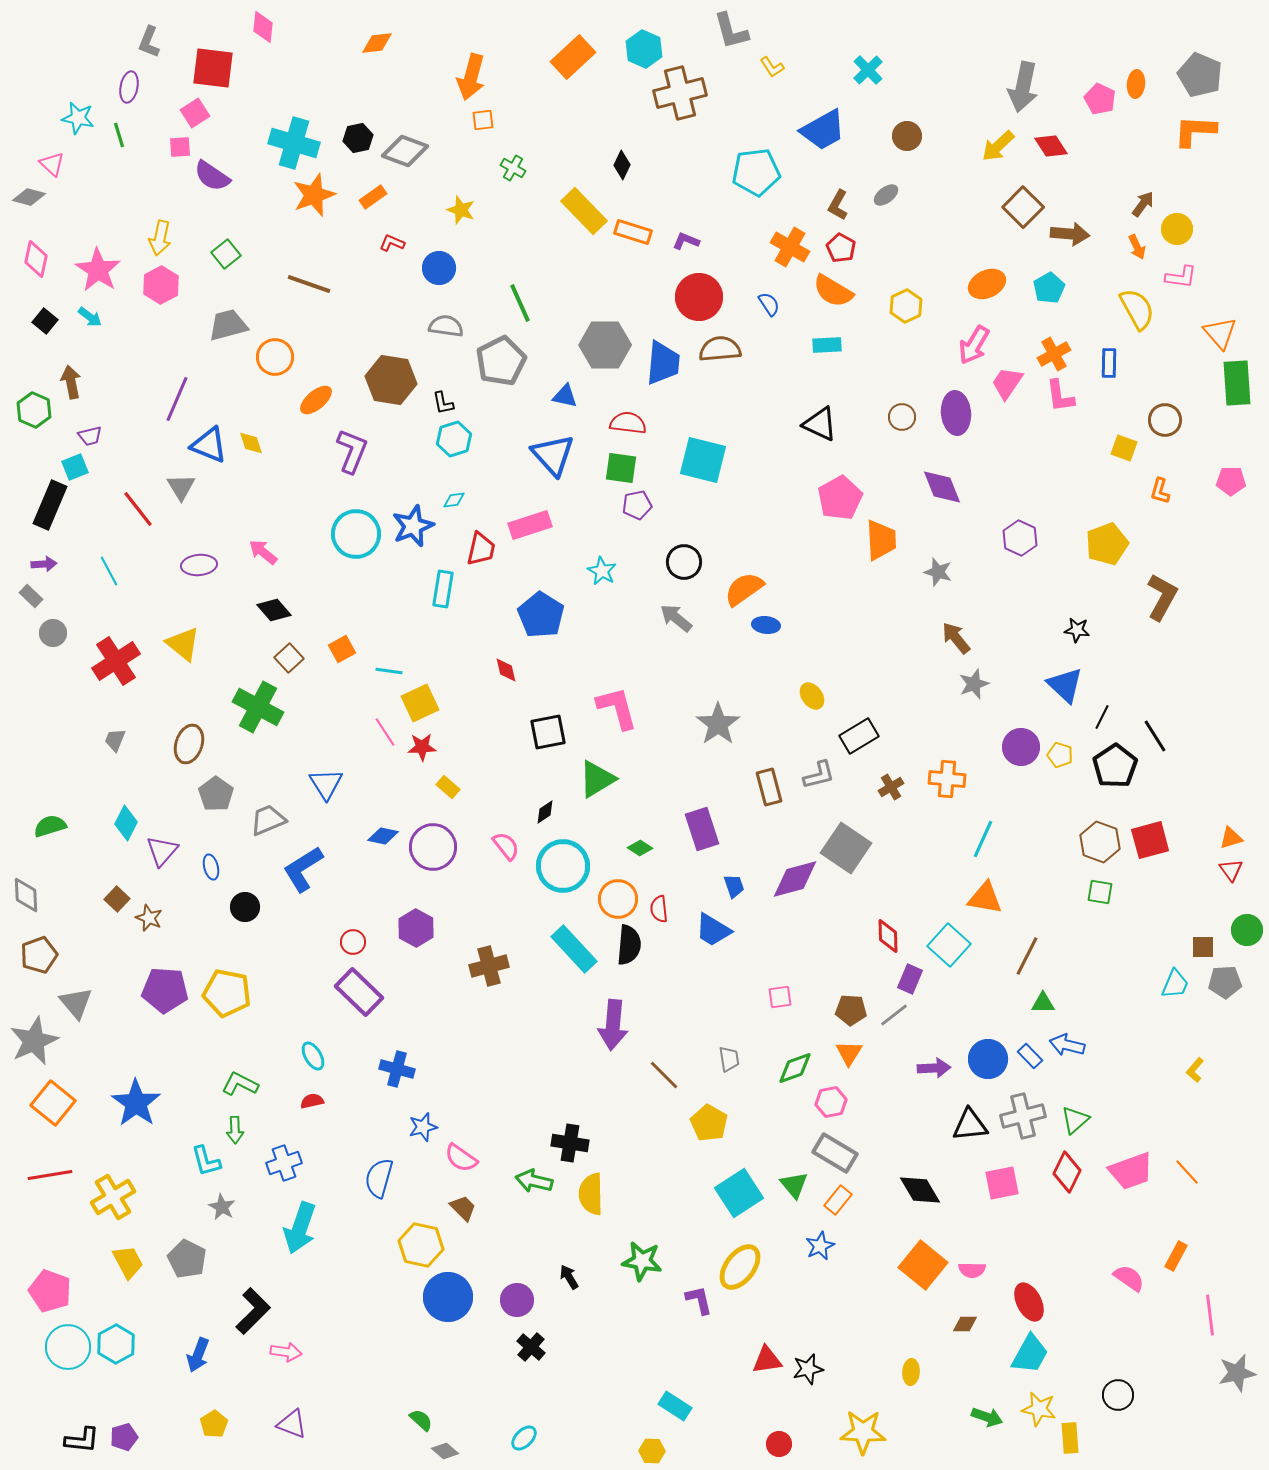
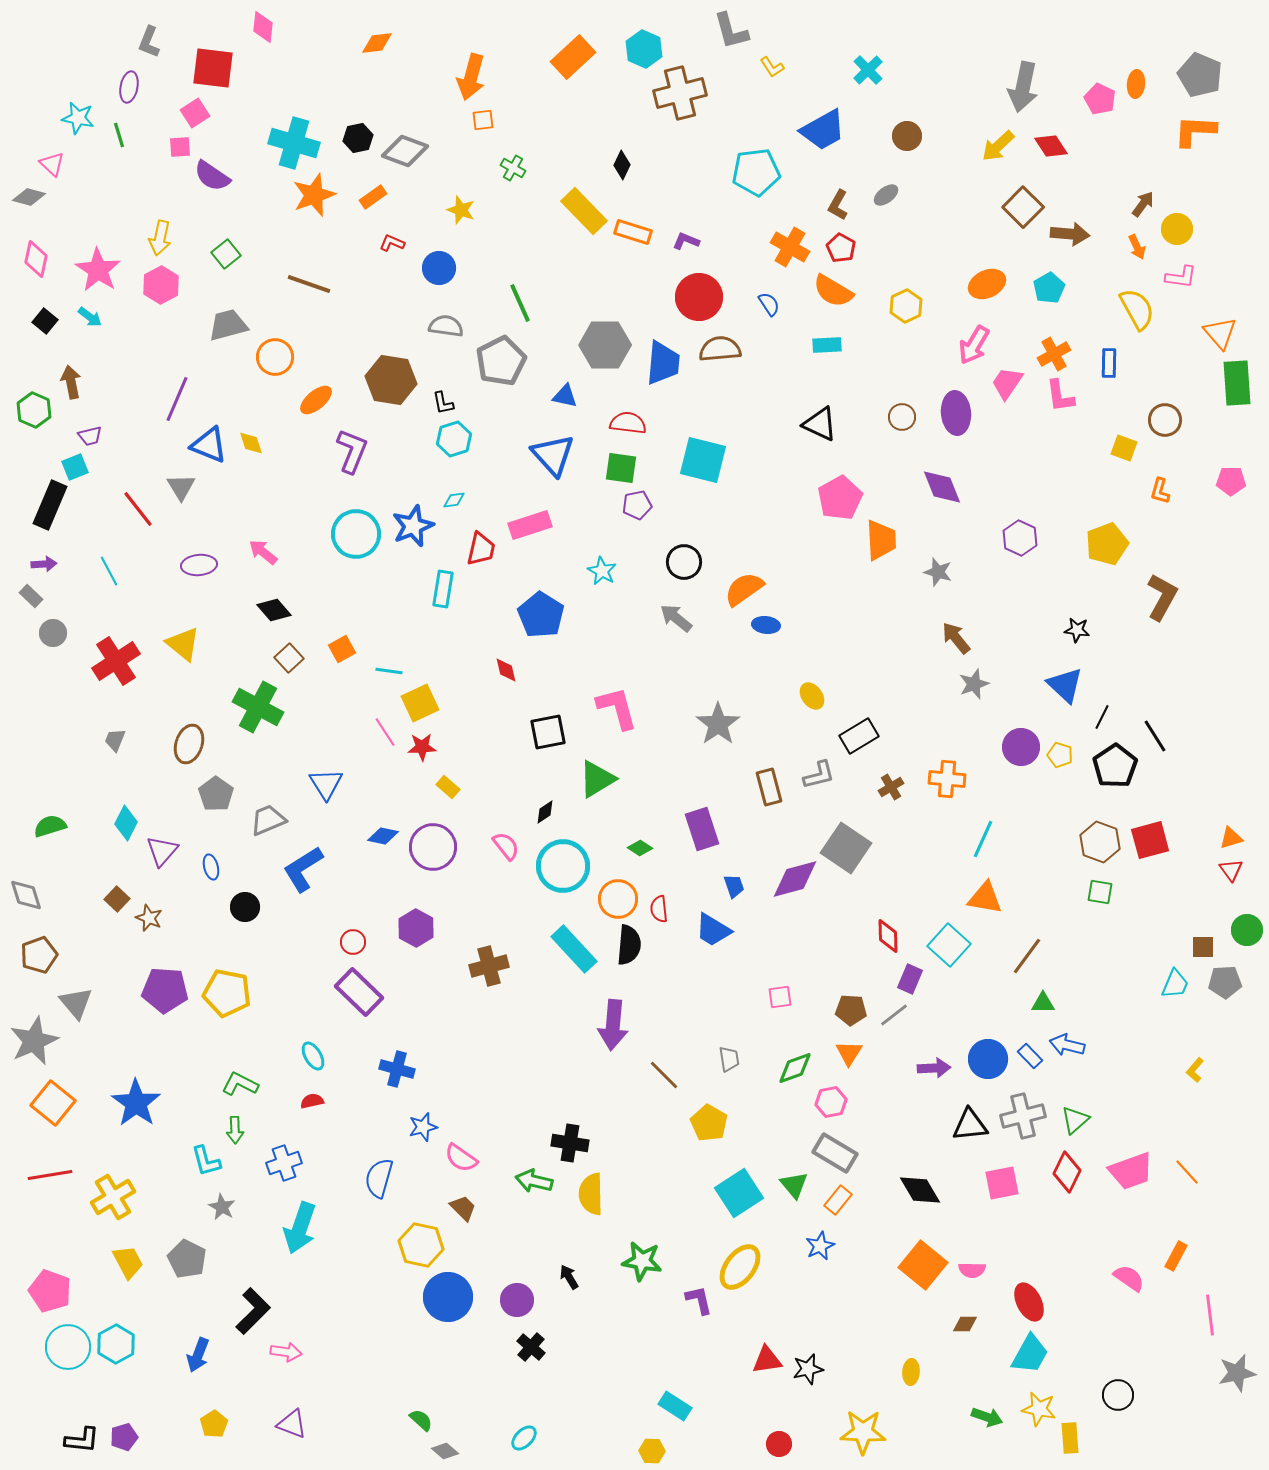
gray diamond at (26, 895): rotated 15 degrees counterclockwise
brown line at (1027, 956): rotated 9 degrees clockwise
